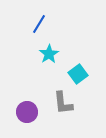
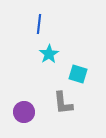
blue line: rotated 24 degrees counterclockwise
cyan square: rotated 36 degrees counterclockwise
purple circle: moved 3 px left
